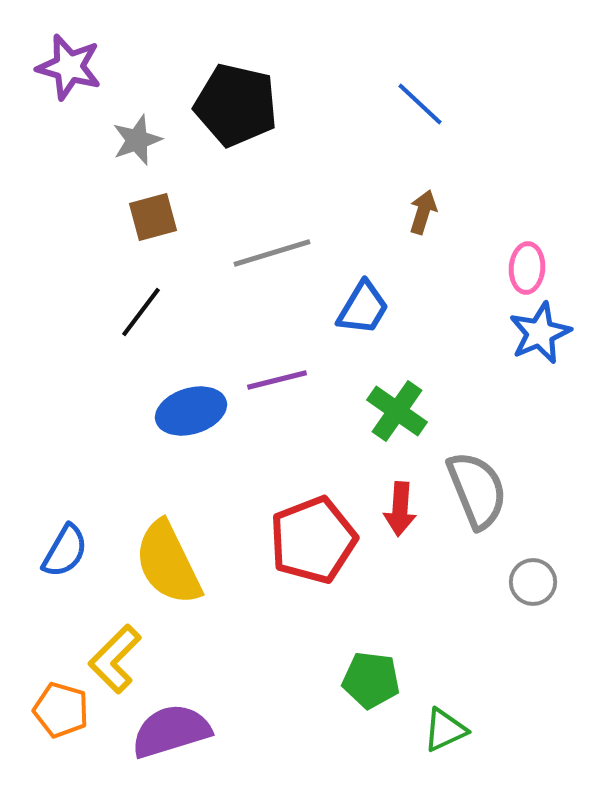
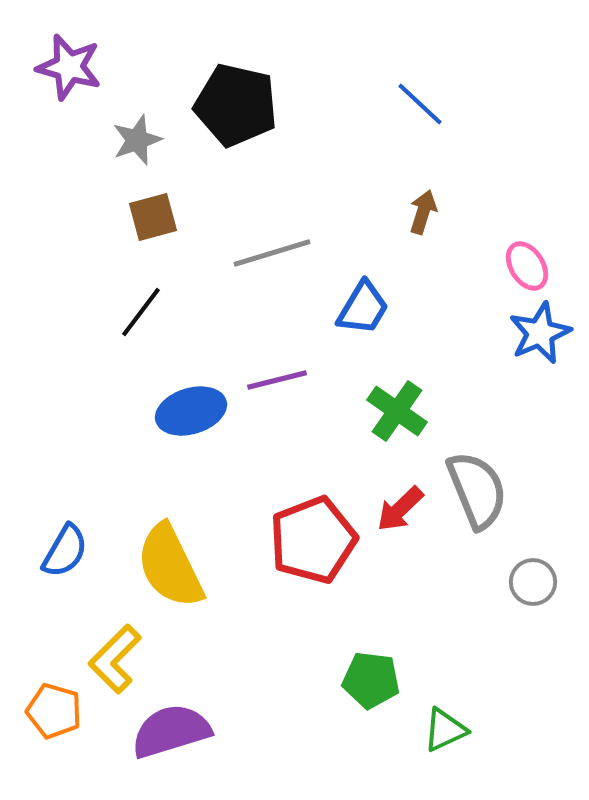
pink ellipse: moved 2 px up; rotated 36 degrees counterclockwise
red arrow: rotated 42 degrees clockwise
yellow semicircle: moved 2 px right, 3 px down
orange pentagon: moved 7 px left, 1 px down
